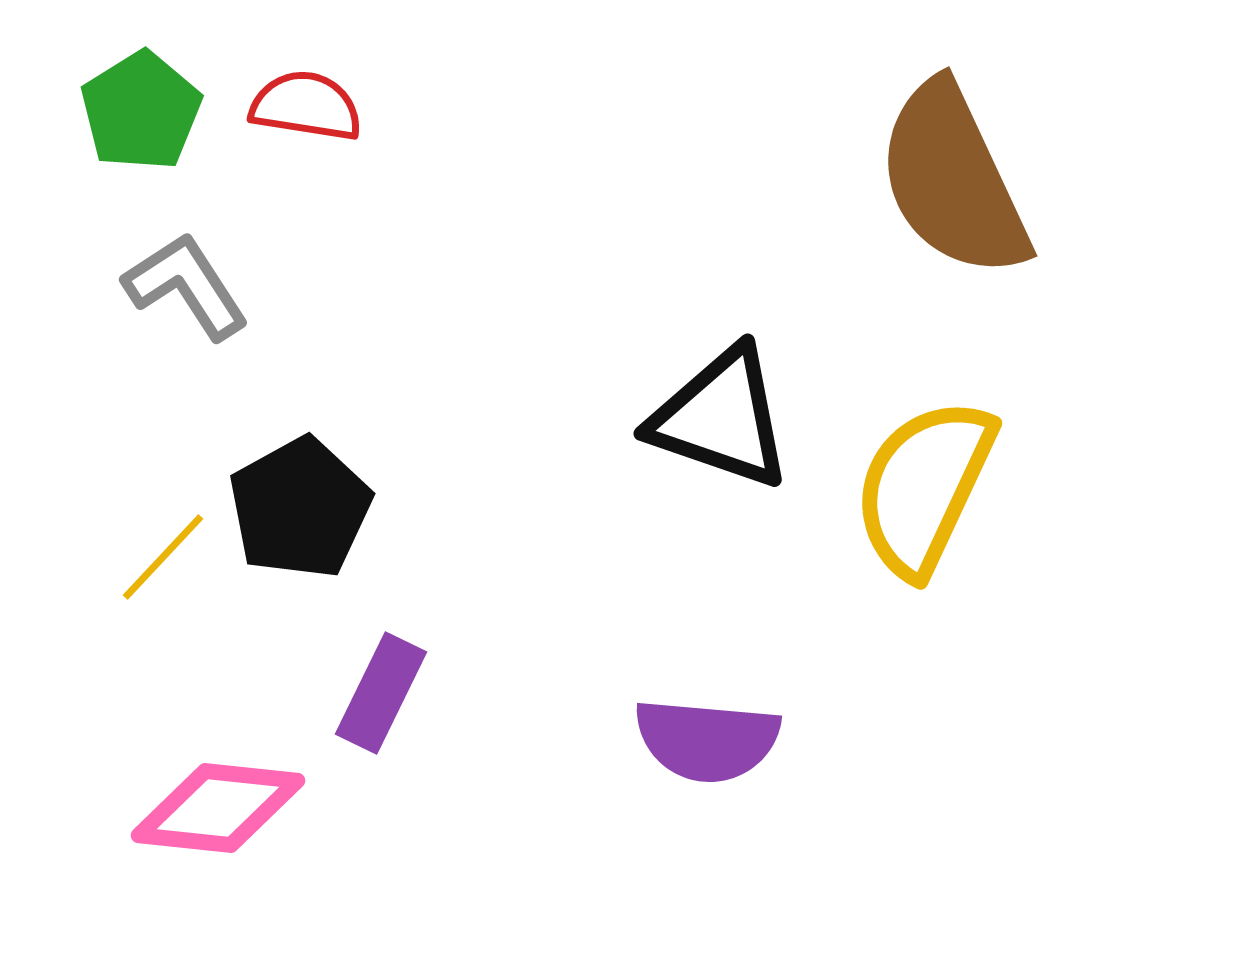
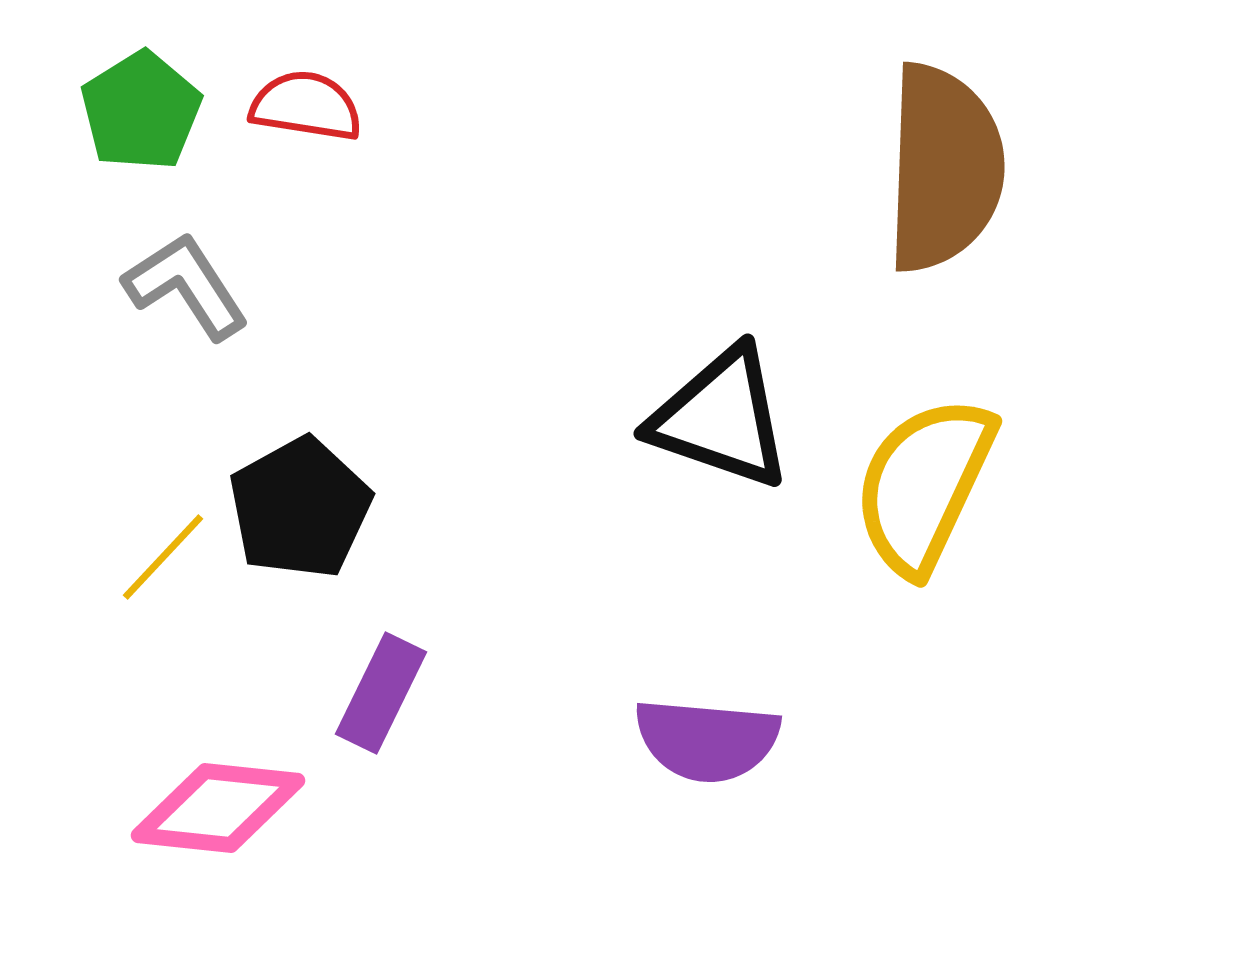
brown semicircle: moved 9 px left, 12 px up; rotated 153 degrees counterclockwise
yellow semicircle: moved 2 px up
